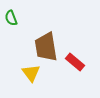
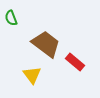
brown trapezoid: moved 3 px up; rotated 136 degrees clockwise
yellow triangle: moved 1 px right, 2 px down
